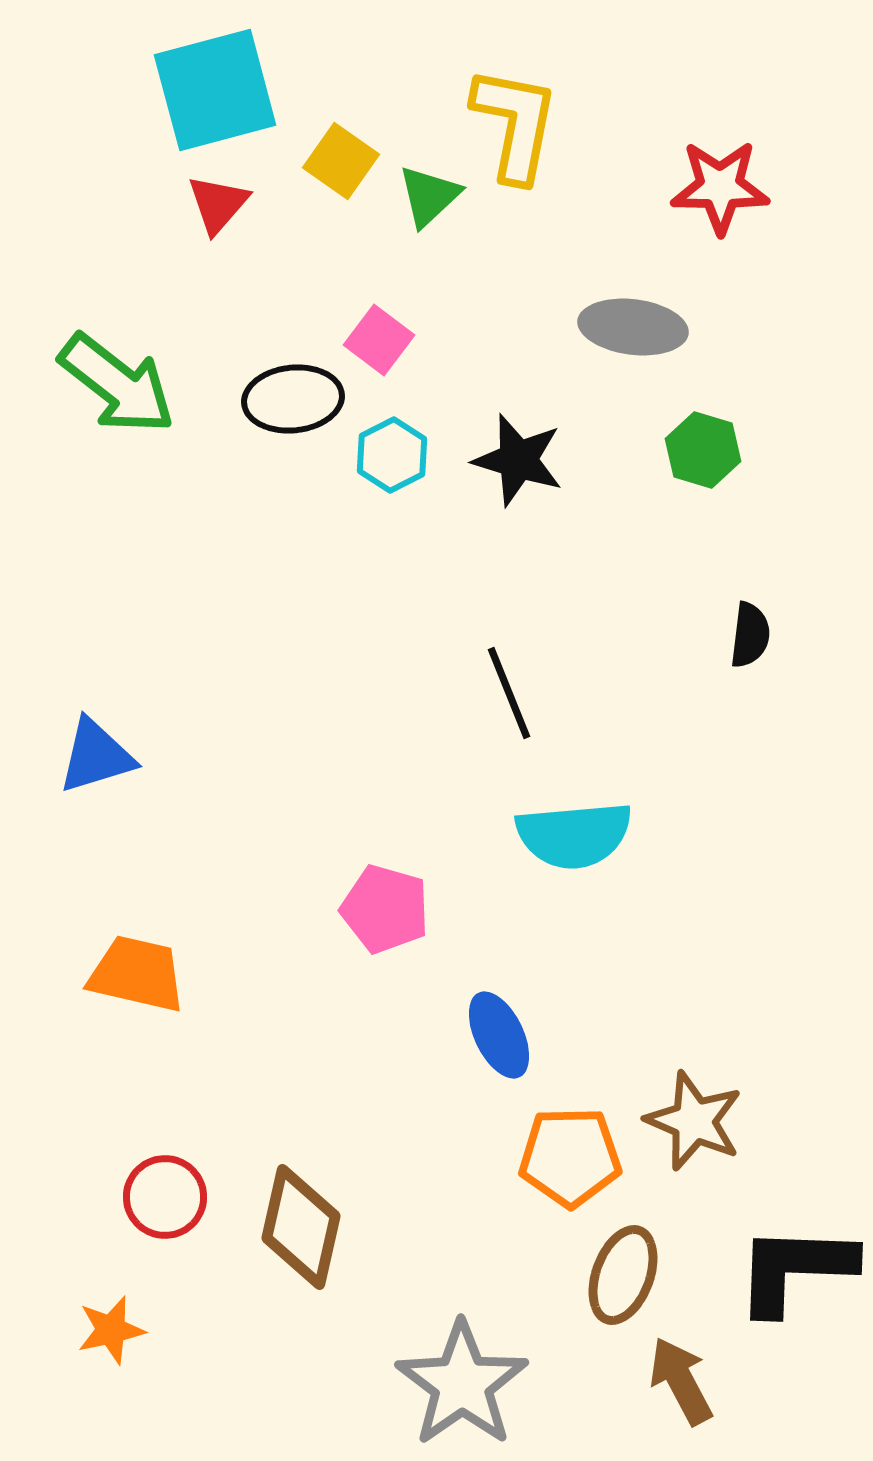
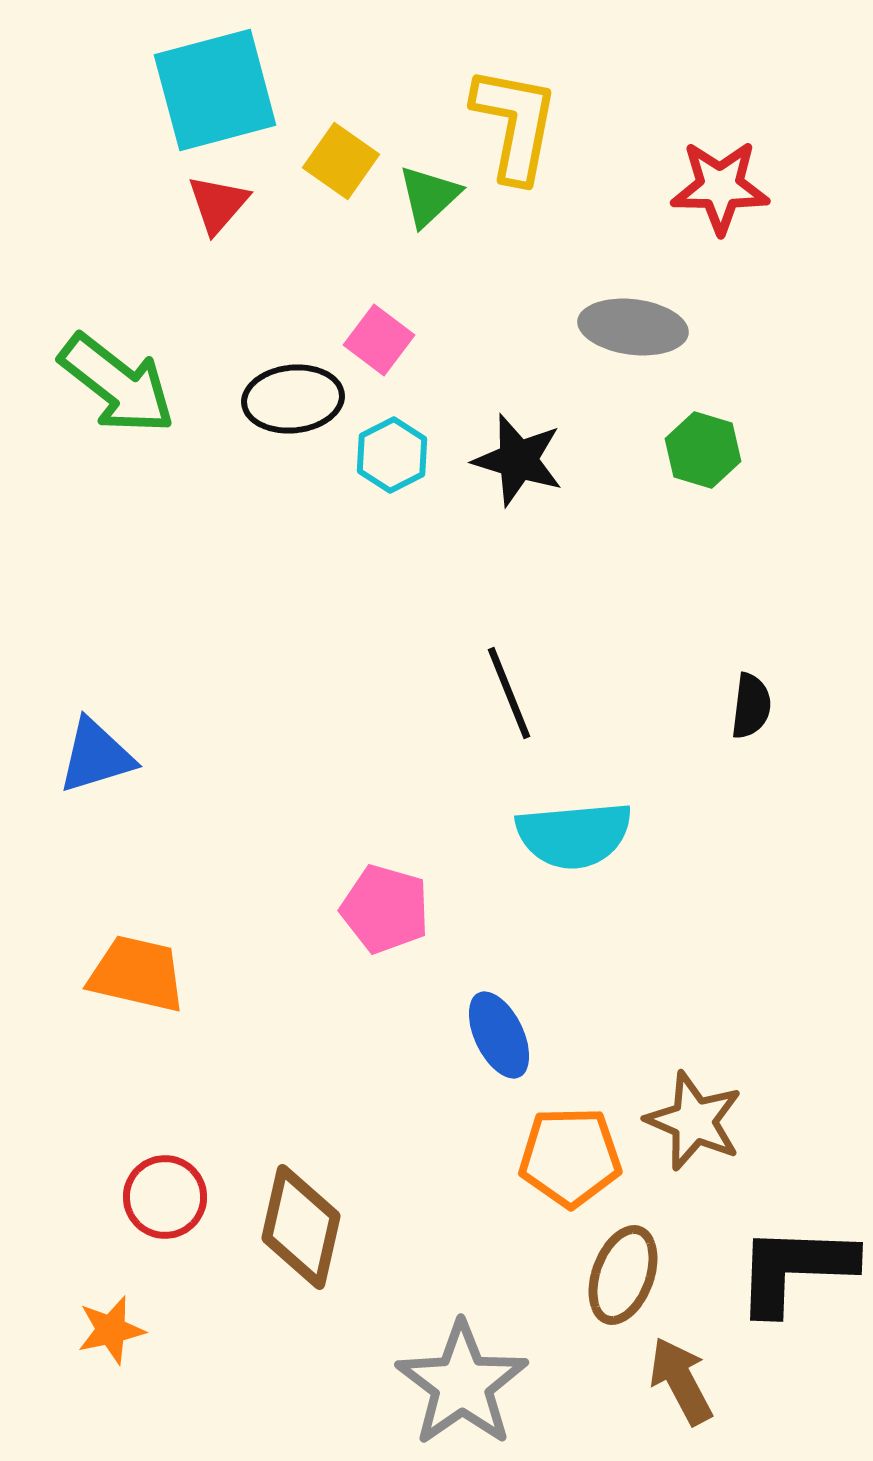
black semicircle: moved 1 px right, 71 px down
